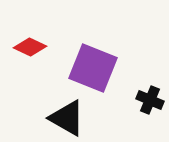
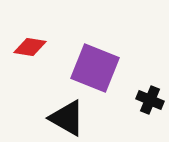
red diamond: rotated 16 degrees counterclockwise
purple square: moved 2 px right
